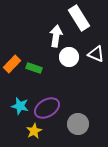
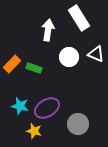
white arrow: moved 8 px left, 6 px up
yellow star: rotated 28 degrees counterclockwise
